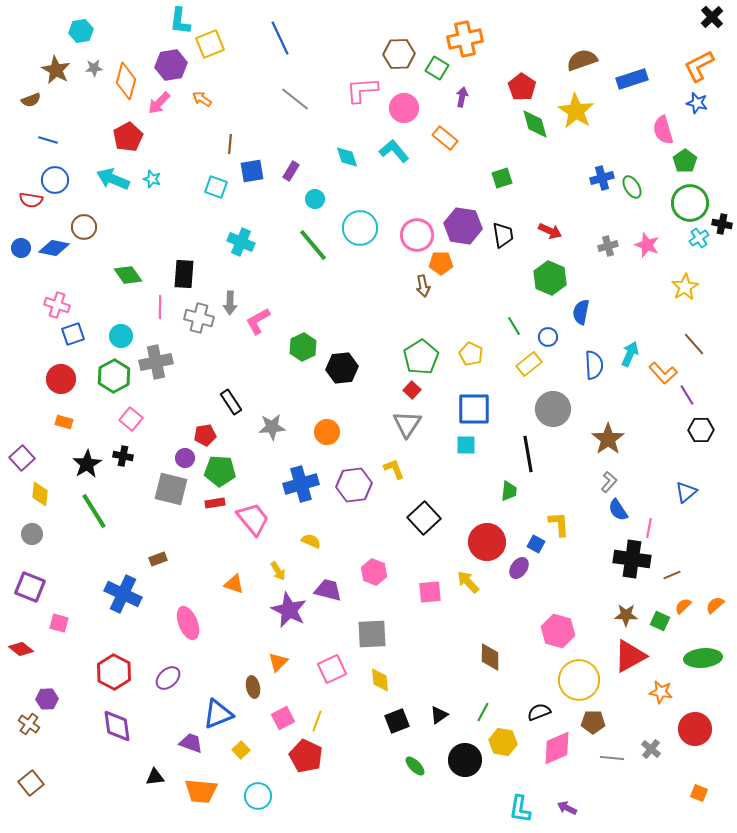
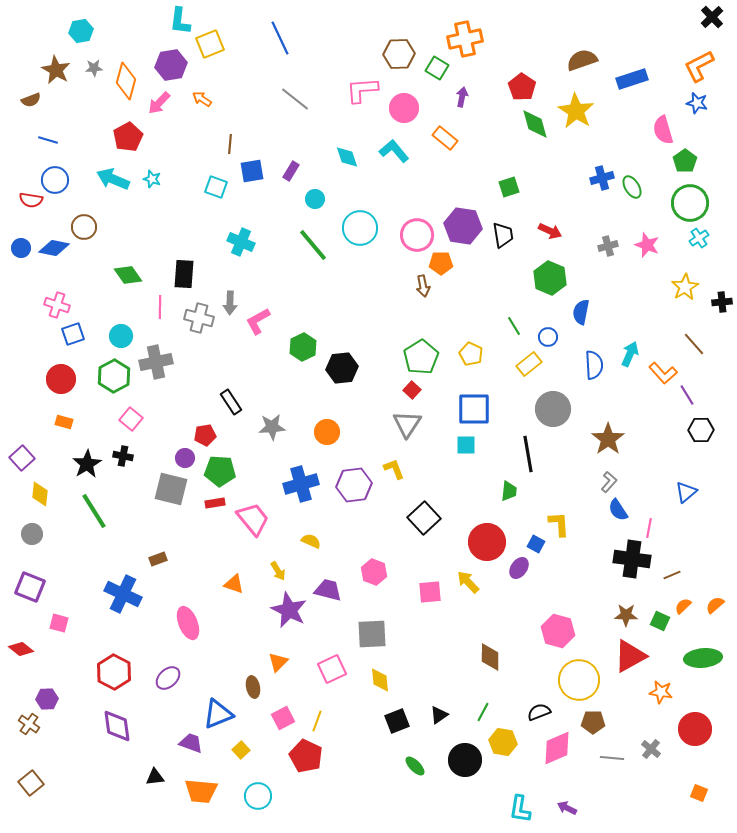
green square at (502, 178): moved 7 px right, 9 px down
black cross at (722, 224): moved 78 px down; rotated 18 degrees counterclockwise
